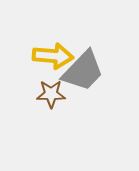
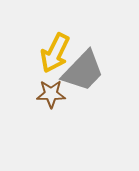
yellow arrow: moved 2 px right, 3 px up; rotated 111 degrees clockwise
